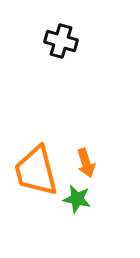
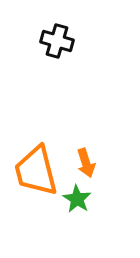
black cross: moved 4 px left
green star: rotated 20 degrees clockwise
